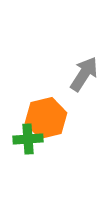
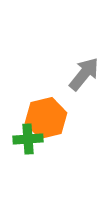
gray arrow: rotated 6 degrees clockwise
